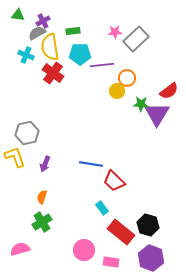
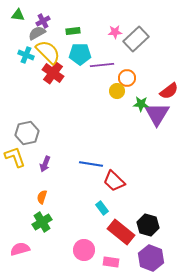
yellow semicircle: moved 2 px left, 5 px down; rotated 144 degrees clockwise
